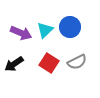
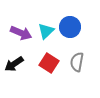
cyan triangle: moved 1 px right, 1 px down
gray semicircle: rotated 126 degrees clockwise
